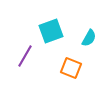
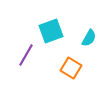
purple line: moved 1 px right, 1 px up
orange square: rotated 10 degrees clockwise
